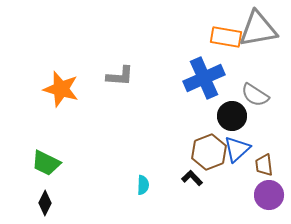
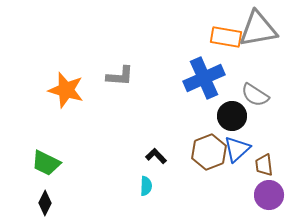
orange star: moved 5 px right, 1 px down
black L-shape: moved 36 px left, 22 px up
cyan semicircle: moved 3 px right, 1 px down
